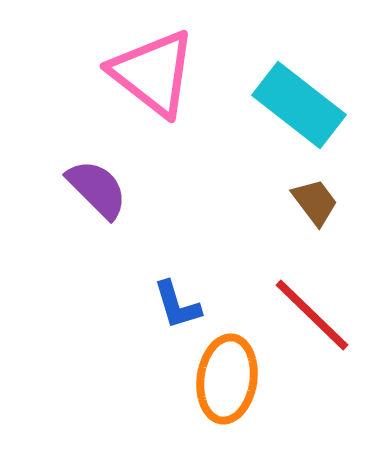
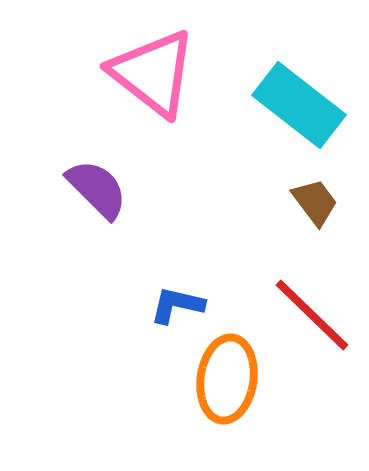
blue L-shape: rotated 120 degrees clockwise
